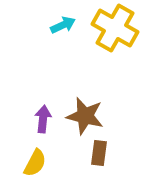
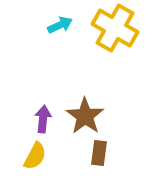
cyan arrow: moved 3 px left
brown star: rotated 21 degrees clockwise
yellow semicircle: moved 7 px up
